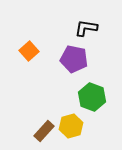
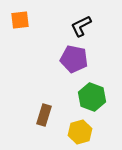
black L-shape: moved 5 px left, 2 px up; rotated 35 degrees counterclockwise
orange square: moved 9 px left, 31 px up; rotated 36 degrees clockwise
yellow hexagon: moved 9 px right, 6 px down
brown rectangle: moved 16 px up; rotated 25 degrees counterclockwise
